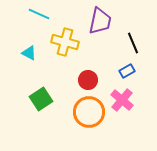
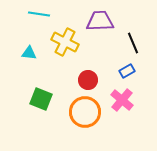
cyan line: rotated 15 degrees counterclockwise
purple trapezoid: rotated 104 degrees counterclockwise
yellow cross: rotated 12 degrees clockwise
cyan triangle: rotated 21 degrees counterclockwise
green square: rotated 35 degrees counterclockwise
orange circle: moved 4 px left
